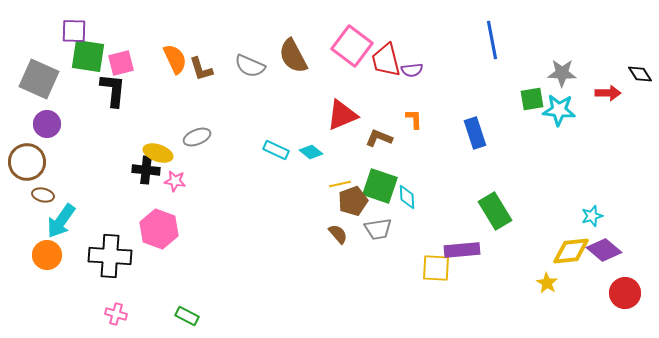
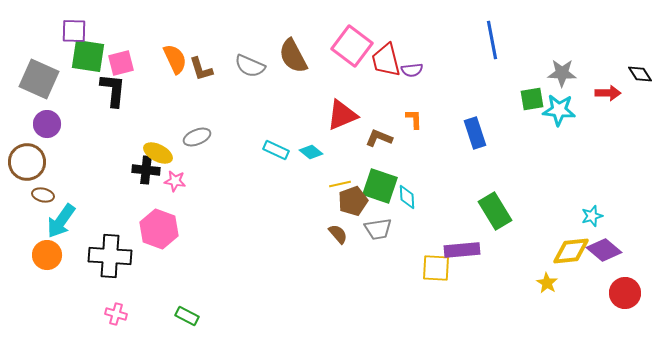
yellow ellipse at (158, 153): rotated 8 degrees clockwise
